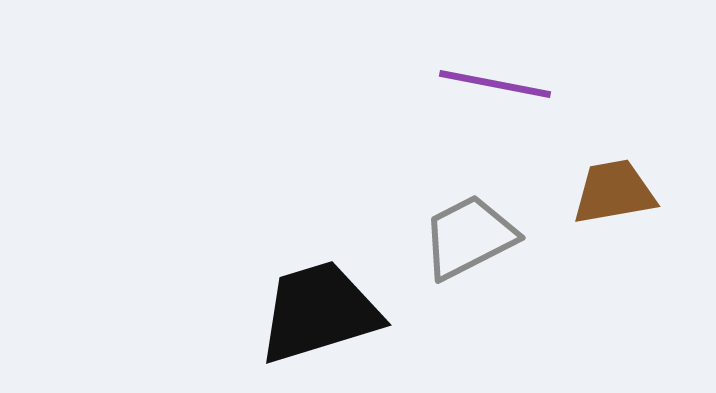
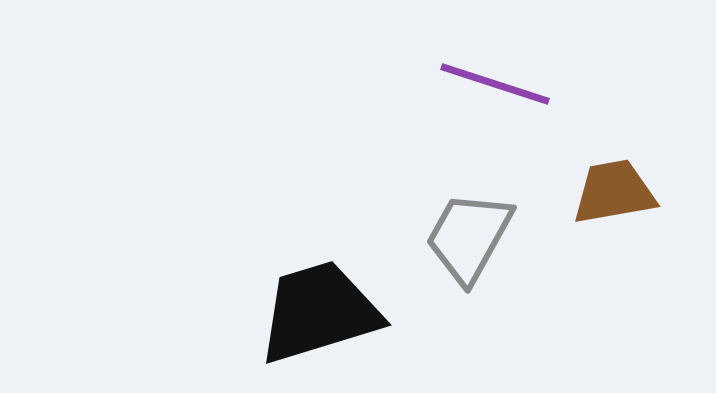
purple line: rotated 7 degrees clockwise
gray trapezoid: rotated 34 degrees counterclockwise
